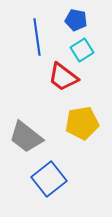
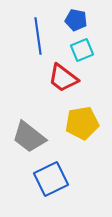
blue line: moved 1 px right, 1 px up
cyan square: rotated 10 degrees clockwise
red trapezoid: moved 1 px down
gray trapezoid: moved 3 px right
blue square: moved 2 px right; rotated 12 degrees clockwise
